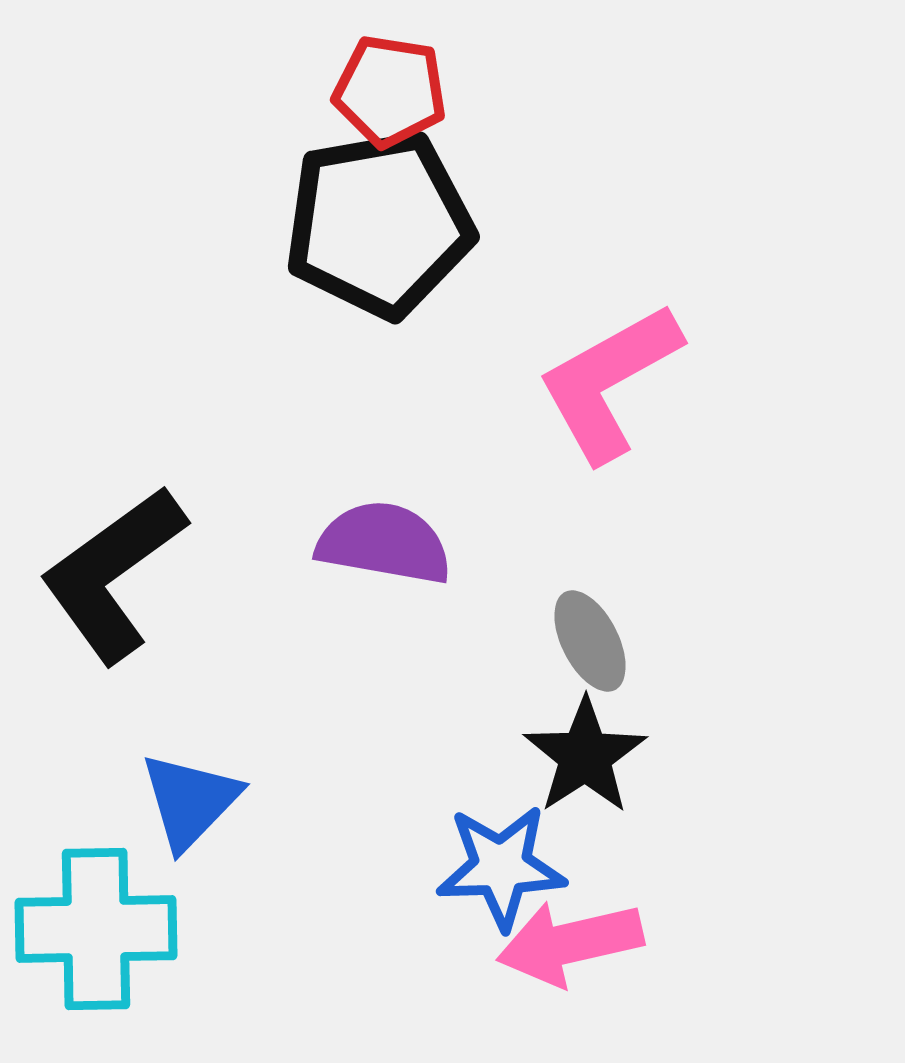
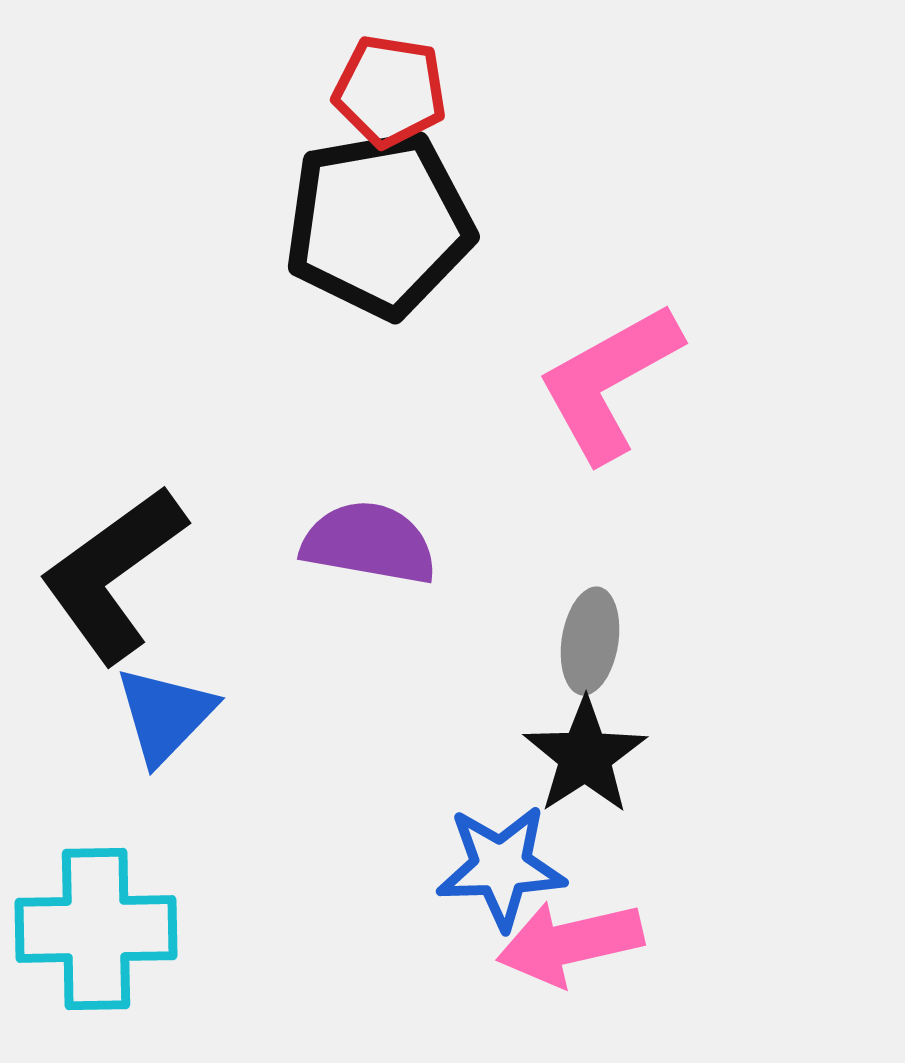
purple semicircle: moved 15 px left
gray ellipse: rotated 36 degrees clockwise
blue triangle: moved 25 px left, 86 px up
